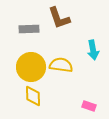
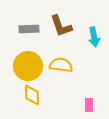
brown L-shape: moved 2 px right, 8 px down
cyan arrow: moved 1 px right, 13 px up
yellow circle: moved 3 px left, 1 px up
yellow diamond: moved 1 px left, 1 px up
pink rectangle: moved 1 px up; rotated 72 degrees clockwise
